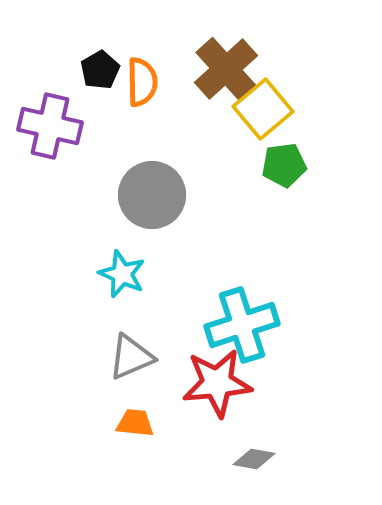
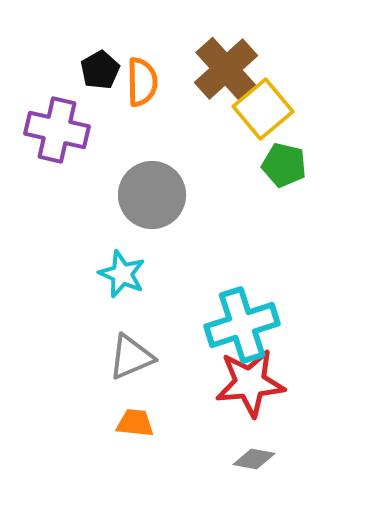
purple cross: moved 7 px right, 4 px down
green pentagon: rotated 21 degrees clockwise
red star: moved 33 px right
